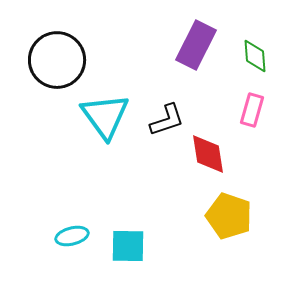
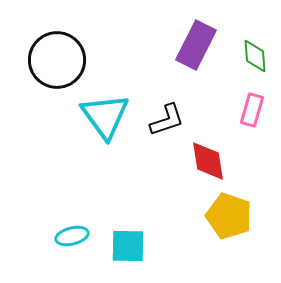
red diamond: moved 7 px down
